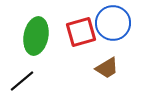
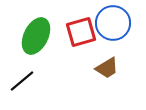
green ellipse: rotated 15 degrees clockwise
